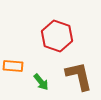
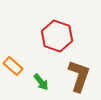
orange rectangle: rotated 36 degrees clockwise
brown L-shape: rotated 32 degrees clockwise
